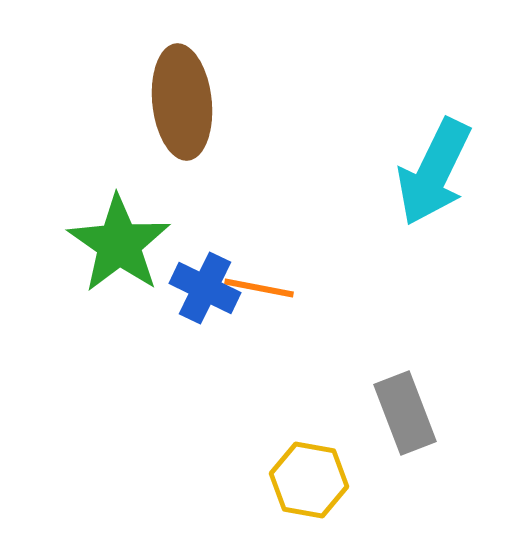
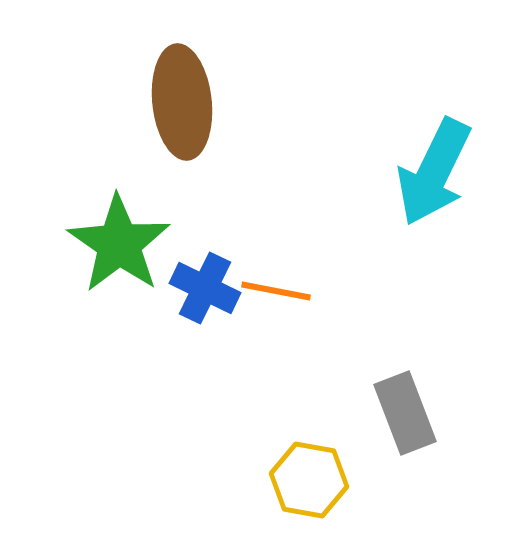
orange line: moved 17 px right, 3 px down
